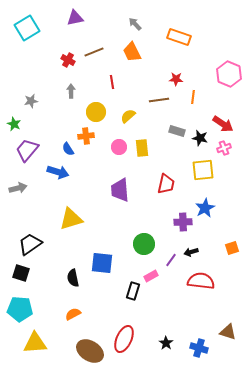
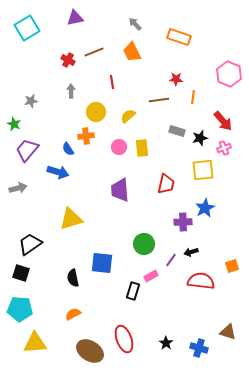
red arrow at (223, 124): moved 3 px up; rotated 15 degrees clockwise
black star at (200, 138): rotated 28 degrees counterclockwise
orange square at (232, 248): moved 18 px down
red ellipse at (124, 339): rotated 44 degrees counterclockwise
